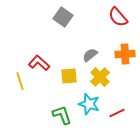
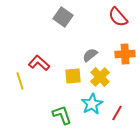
yellow square: moved 4 px right
cyan star: moved 3 px right; rotated 25 degrees clockwise
red line: rotated 35 degrees counterclockwise
